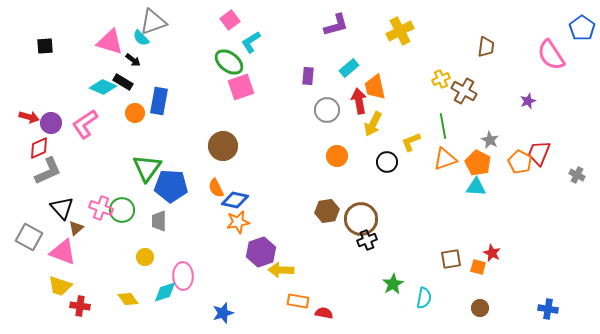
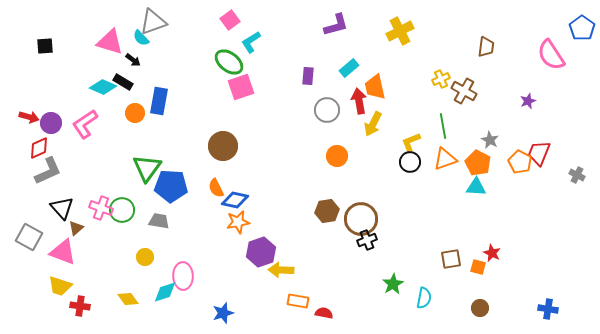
black circle at (387, 162): moved 23 px right
gray trapezoid at (159, 221): rotated 100 degrees clockwise
